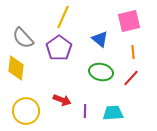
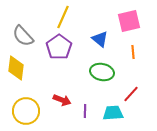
gray semicircle: moved 2 px up
purple pentagon: moved 1 px up
green ellipse: moved 1 px right
red line: moved 16 px down
